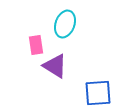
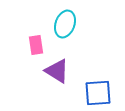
purple triangle: moved 2 px right, 5 px down
